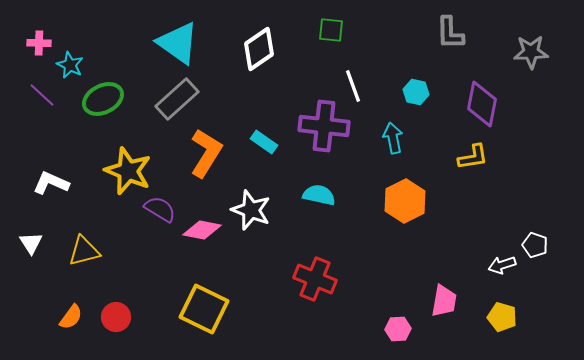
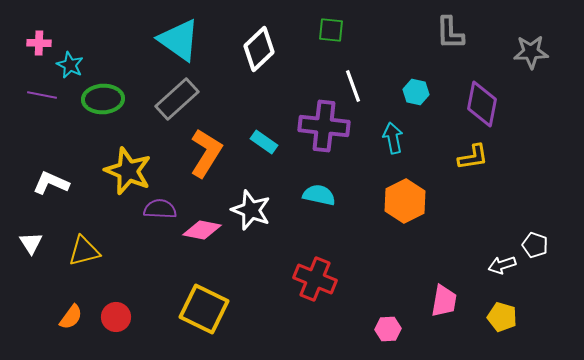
cyan triangle: moved 1 px right, 3 px up
white diamond: rotated 9 degrees counterclockwise
purple line: rotated 32 degrees counterclockwise
green ellipse: rotated 24 degrees clockwise
purple semicircle: rotated 28 degrees counterclockwise
pink hexagon: moved 10 px left
